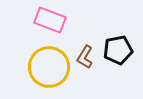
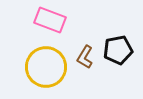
yellow circle: moved 3 px left
